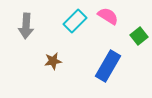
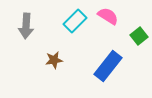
brown star: moved 1 px right, 1 px up
blue rectangle: rotated 8 degrees clockwise
